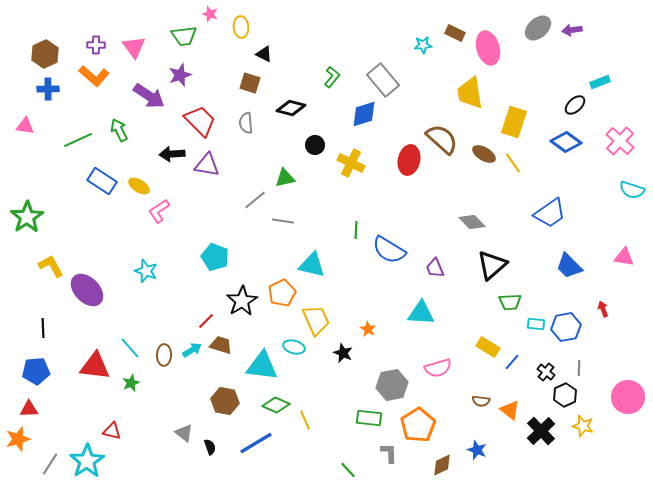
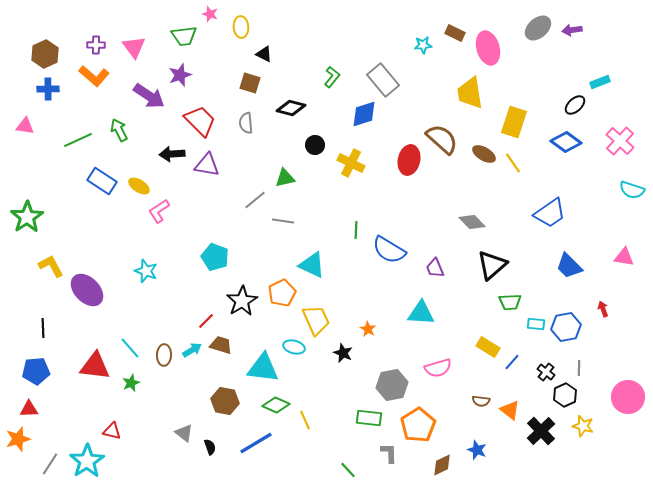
cyan triangle at (312, 265): rotated 12 degrees clockwise
cyan triangle at (262, 366): moved 1 px right, 2 px down
